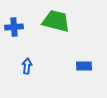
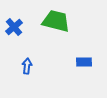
blue cross: rotated 36 degrees counterclockwise
blue rectangle: moved 4 px up
